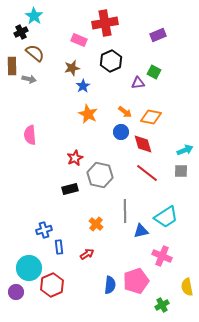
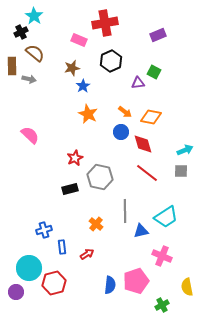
pink semicircle: rotated 138 degrees clockwise
gray hexagon: moved 2 px down
blue rectangle: moved 3 px right
red hexagon: moved 2 px right, 2 px up; rotated 10 degrees clockwise
